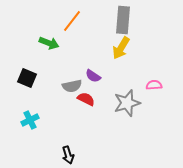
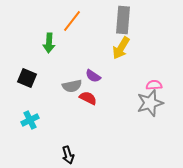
green arrow: rotated 72 degrees clockwise
red semicircle: moved 2 px right, 1 px up
gray star: moved 23 px right
